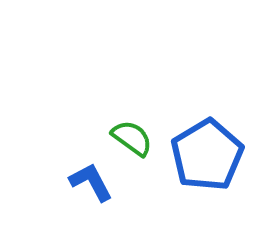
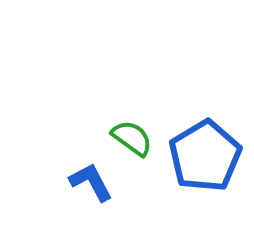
blue pentagon: moved 2 px left, 1 px down
